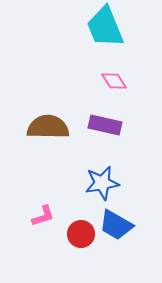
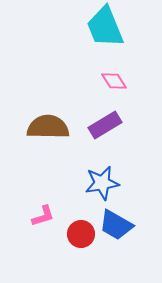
purple rectangle: rotated 44 degrees counterclockwise
